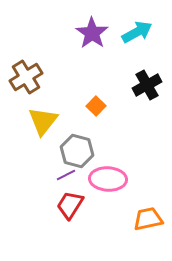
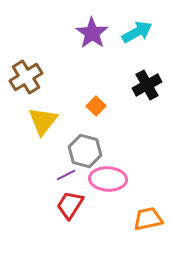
gray hexagon: moved 8 px right
